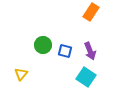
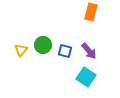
orange rectangle: rotated 18 degrees counterclockwise
purple arrow: moved 1 px left; rotated 18 degrees counterclockwise
yellow triangle: moved 24 px up
